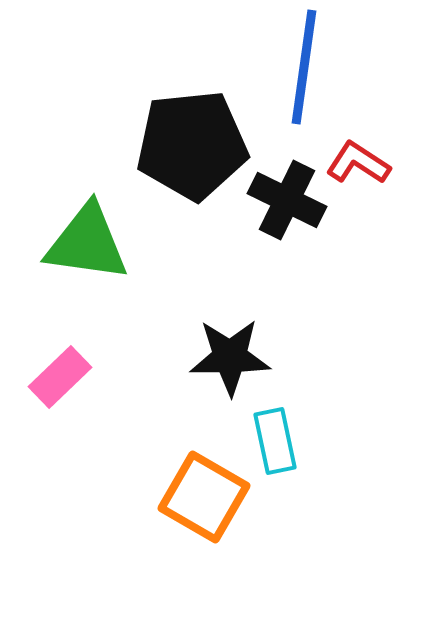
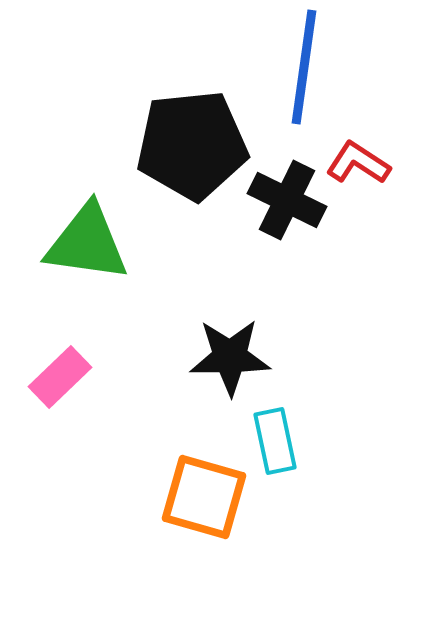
orange square: rotated 14 degrees counterclockwise
